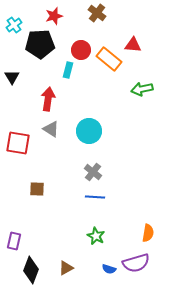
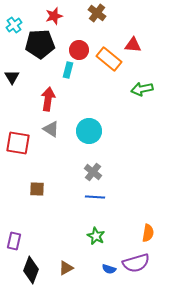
red circle: moved 2 px left
